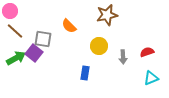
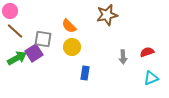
yellow circle: moved 27 px left, 1 px down
purple square: rotated 18 degrees clockwise
green arrow: moved 1 px right
